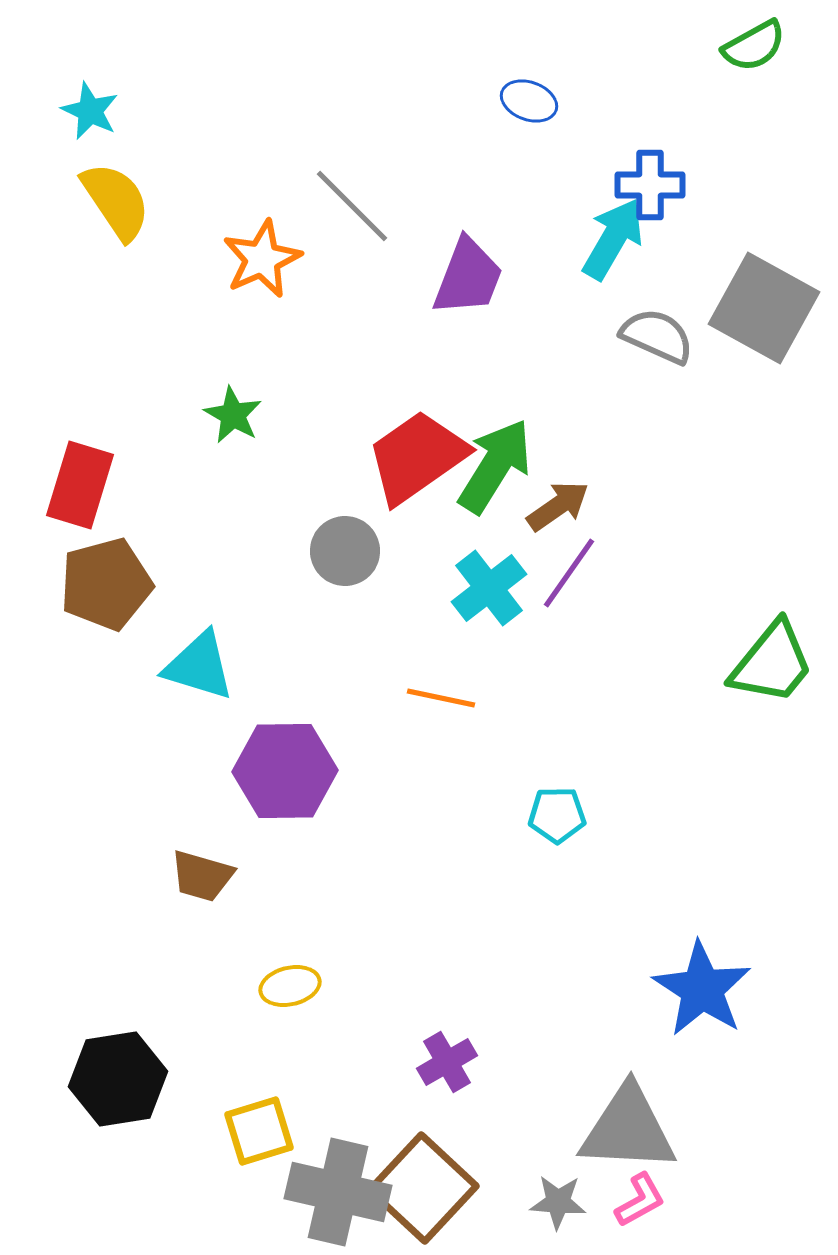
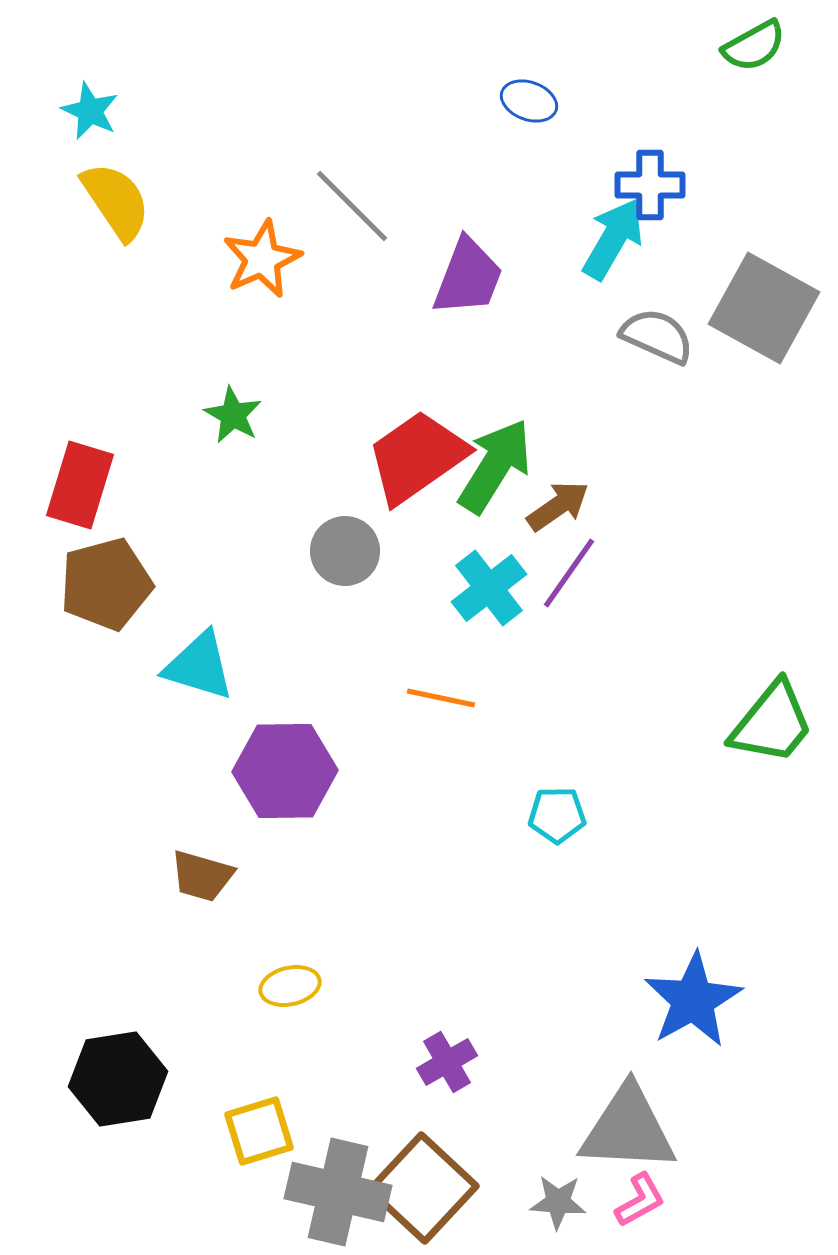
green trapezoid: moved 60 px down
blue star: moved 9 px left, 11 px down; rotated 10 degrees clockwise
